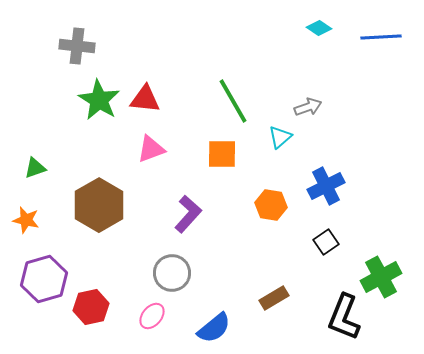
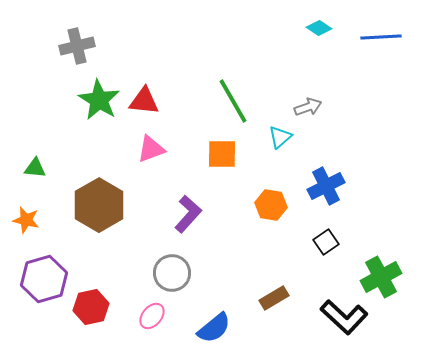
gray cross: rotated 20 degrees counterclockwise
red triangle: moved 1 px left, 2 px down
green triangle: rotated 25 degrees clockwise
black L-shape: rotated 69 degrees counterclockwise
